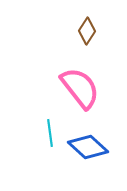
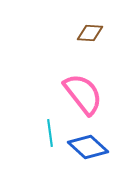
brown diamond: moved 3 px right, 2 px down; rotated 60 degrees clockwise
pink semicircle: moved 3 px right, 6 px down
